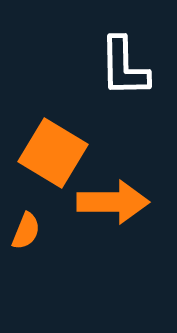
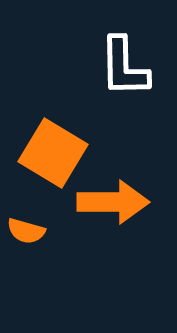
orange semicircle: rotated 84 degrees clockwise
